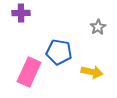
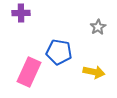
yellow arrow: moved 2 px right
